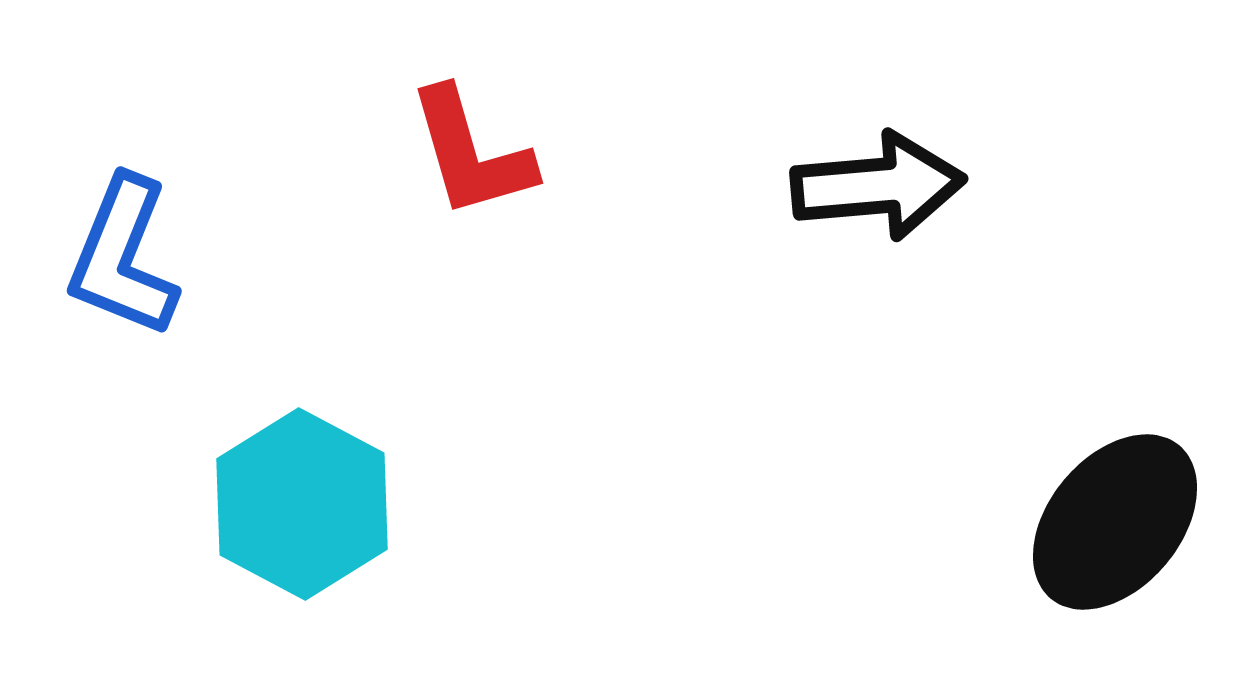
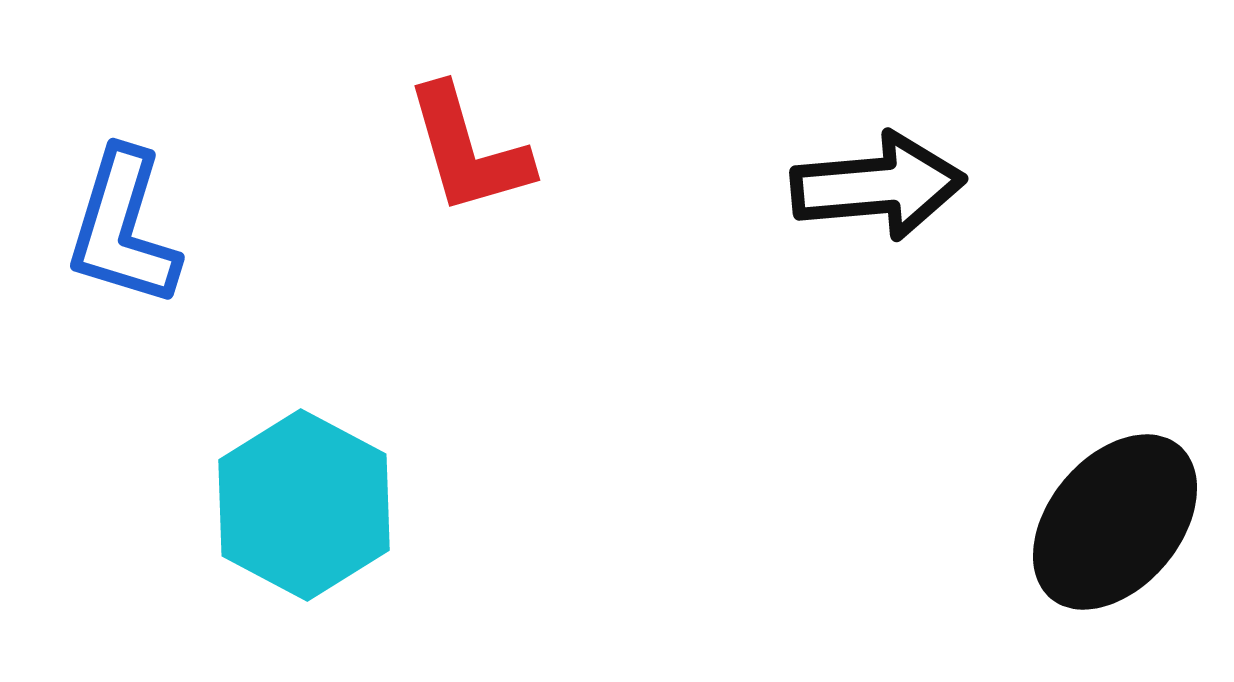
red L-shape: moved 3 px left, 3 px up
blue L-shape: moved 29 px up; rotated 5 degrees counterclockwise
cyan hexagon: moved 2 px right, 1 px down
